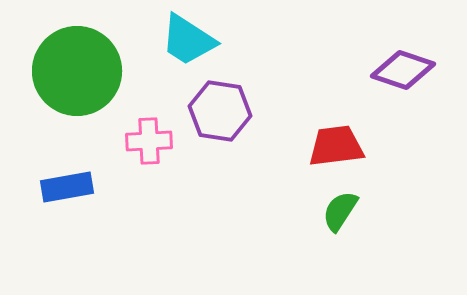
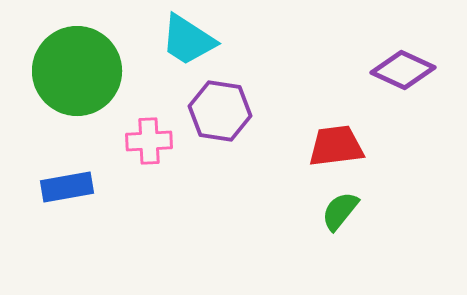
purple diamond: rotated 6 degrees clockwise
green semicircle: rotated 6 degrees clockwise
